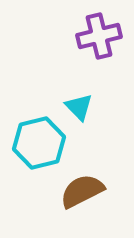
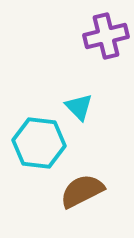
purple cross: moved 7 px right
cyan hexagon: rotated 21 degrees clockwise
